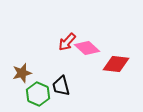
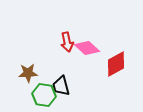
red arrow: rotated 54 degrees counterclockwise
red diamond: rotated 36 degrees counterclockwise
brown star: moved 6 px right; rotated 12 degrees clockwise
green hexagon: moved 6 px right, 1 px down; rotated 15 degrees counterclockwise
